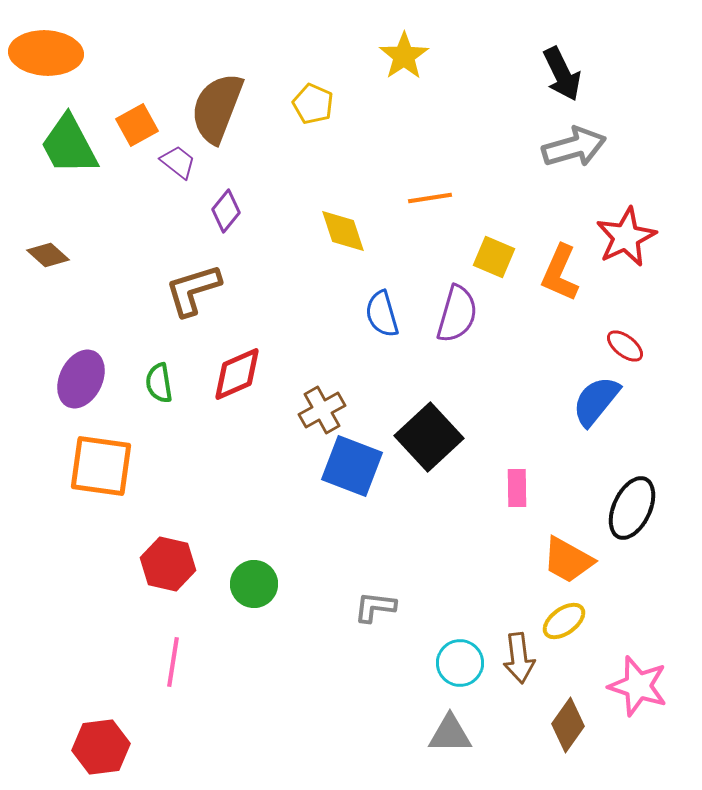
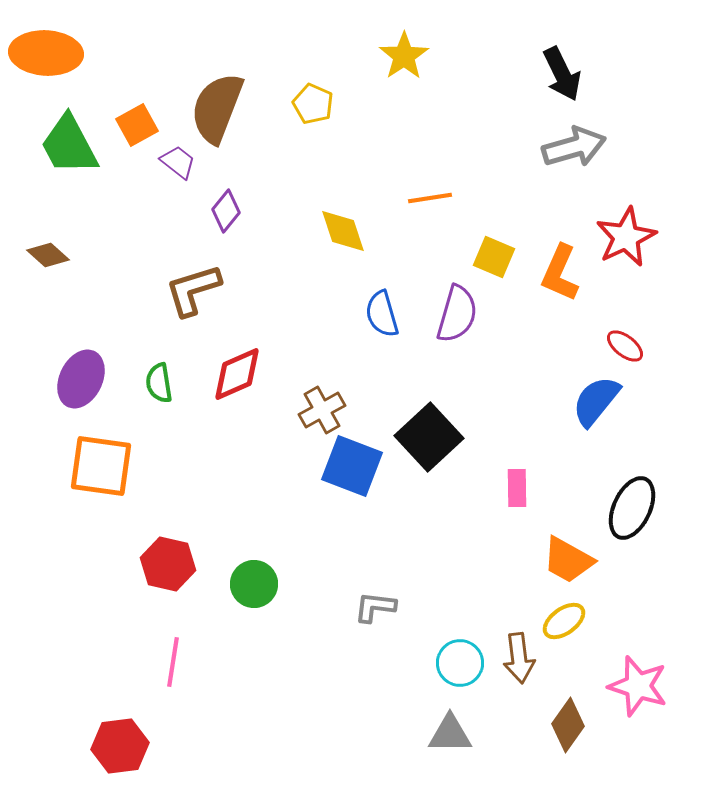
red hexagon at (101, 747): moved 19 px right, 1 px up
